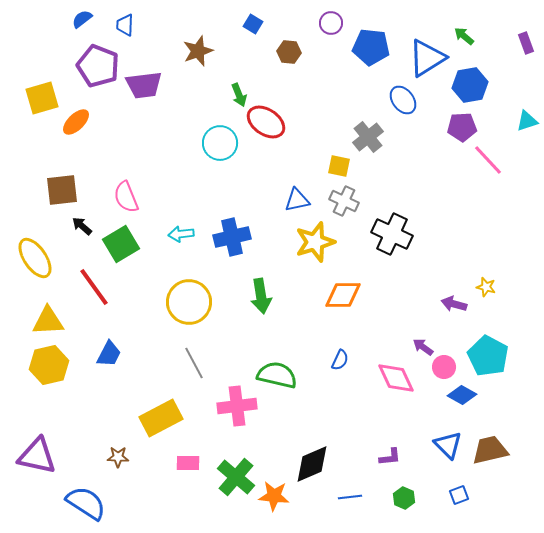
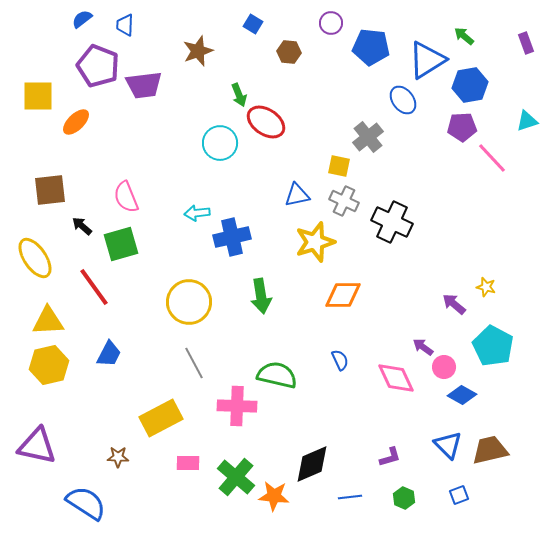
blue triangle at (427, 58): moved 2 px down
yellow square at (42, 98): moved 4 px left, 2 px up; rotated 16 degrees clockwise
pink line at (488, 160): moved 4 px right, 2 px up
brown square at (62, 190): moved 12 px left
blue triangle at (297, 200): moved 5 px up
cyan arrow at (181, 234): moved 16 px right, 21 px up
black cross at (392, 234): moved 12 px up
green square at (121, 244): rotated 15 degrees clockwise
purple arrow at (454, 304): rotated 25 degrees clockwise
cyan pentagon at (488, 356): moved 5 px right, 10 px up
blue semicircle at (340, 360): rotated 50 degrees counterclockwise
pink cross at (237, 406): rotated 9 degrees clockwise
purple triangle at (37, 456): moved 10 px up
purple L-shape at (390, 457): rotated 10 degrees counterclockwise
